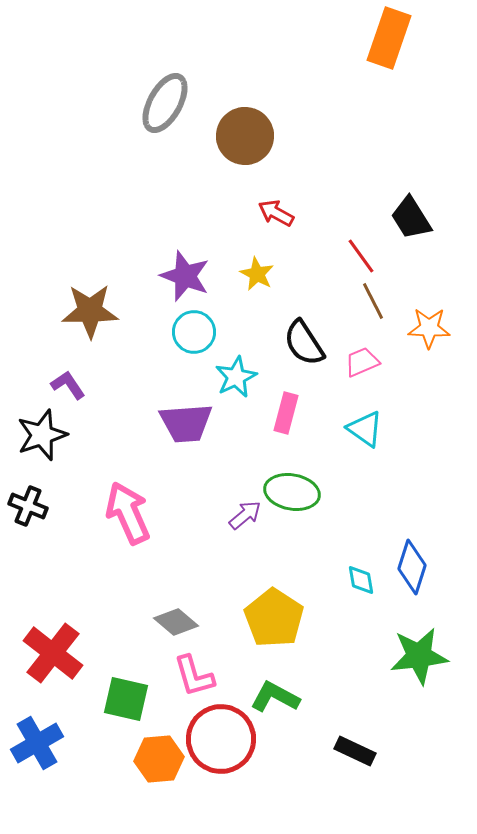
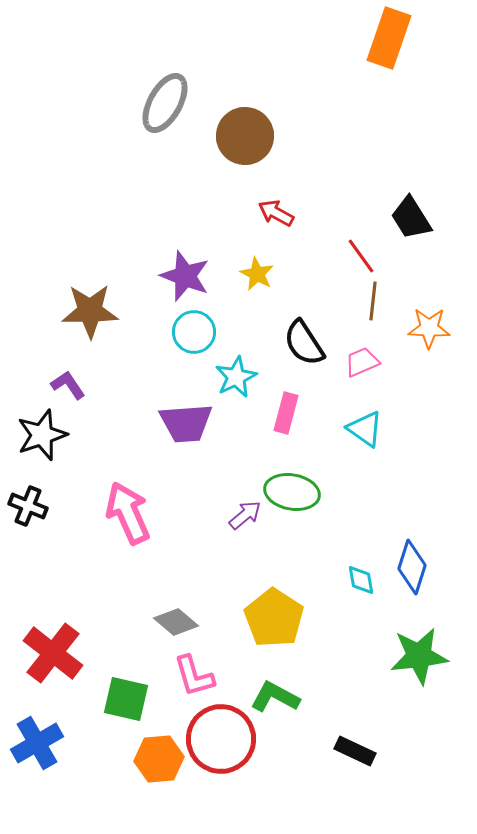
brown line: rotated 33 degrees clockwise
